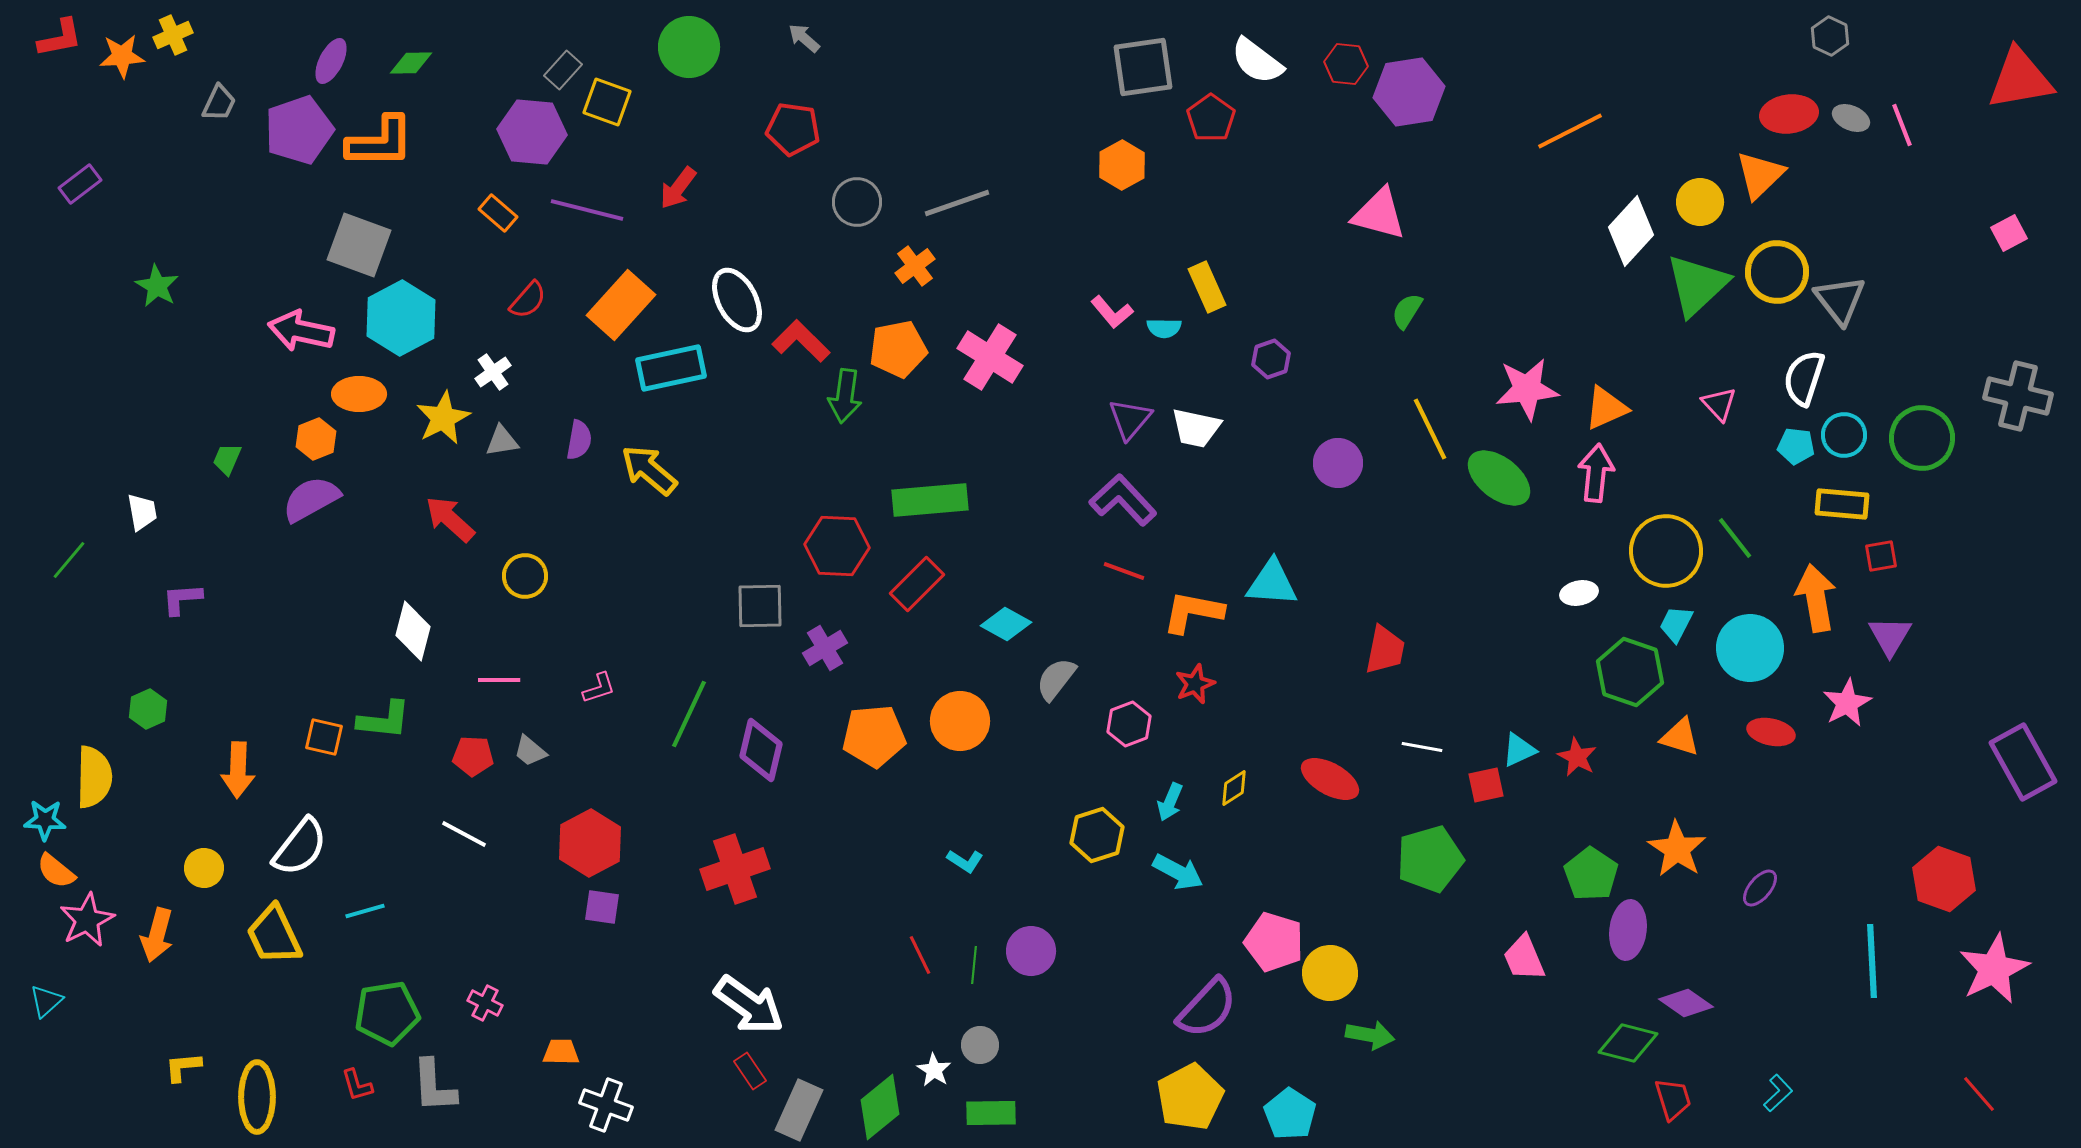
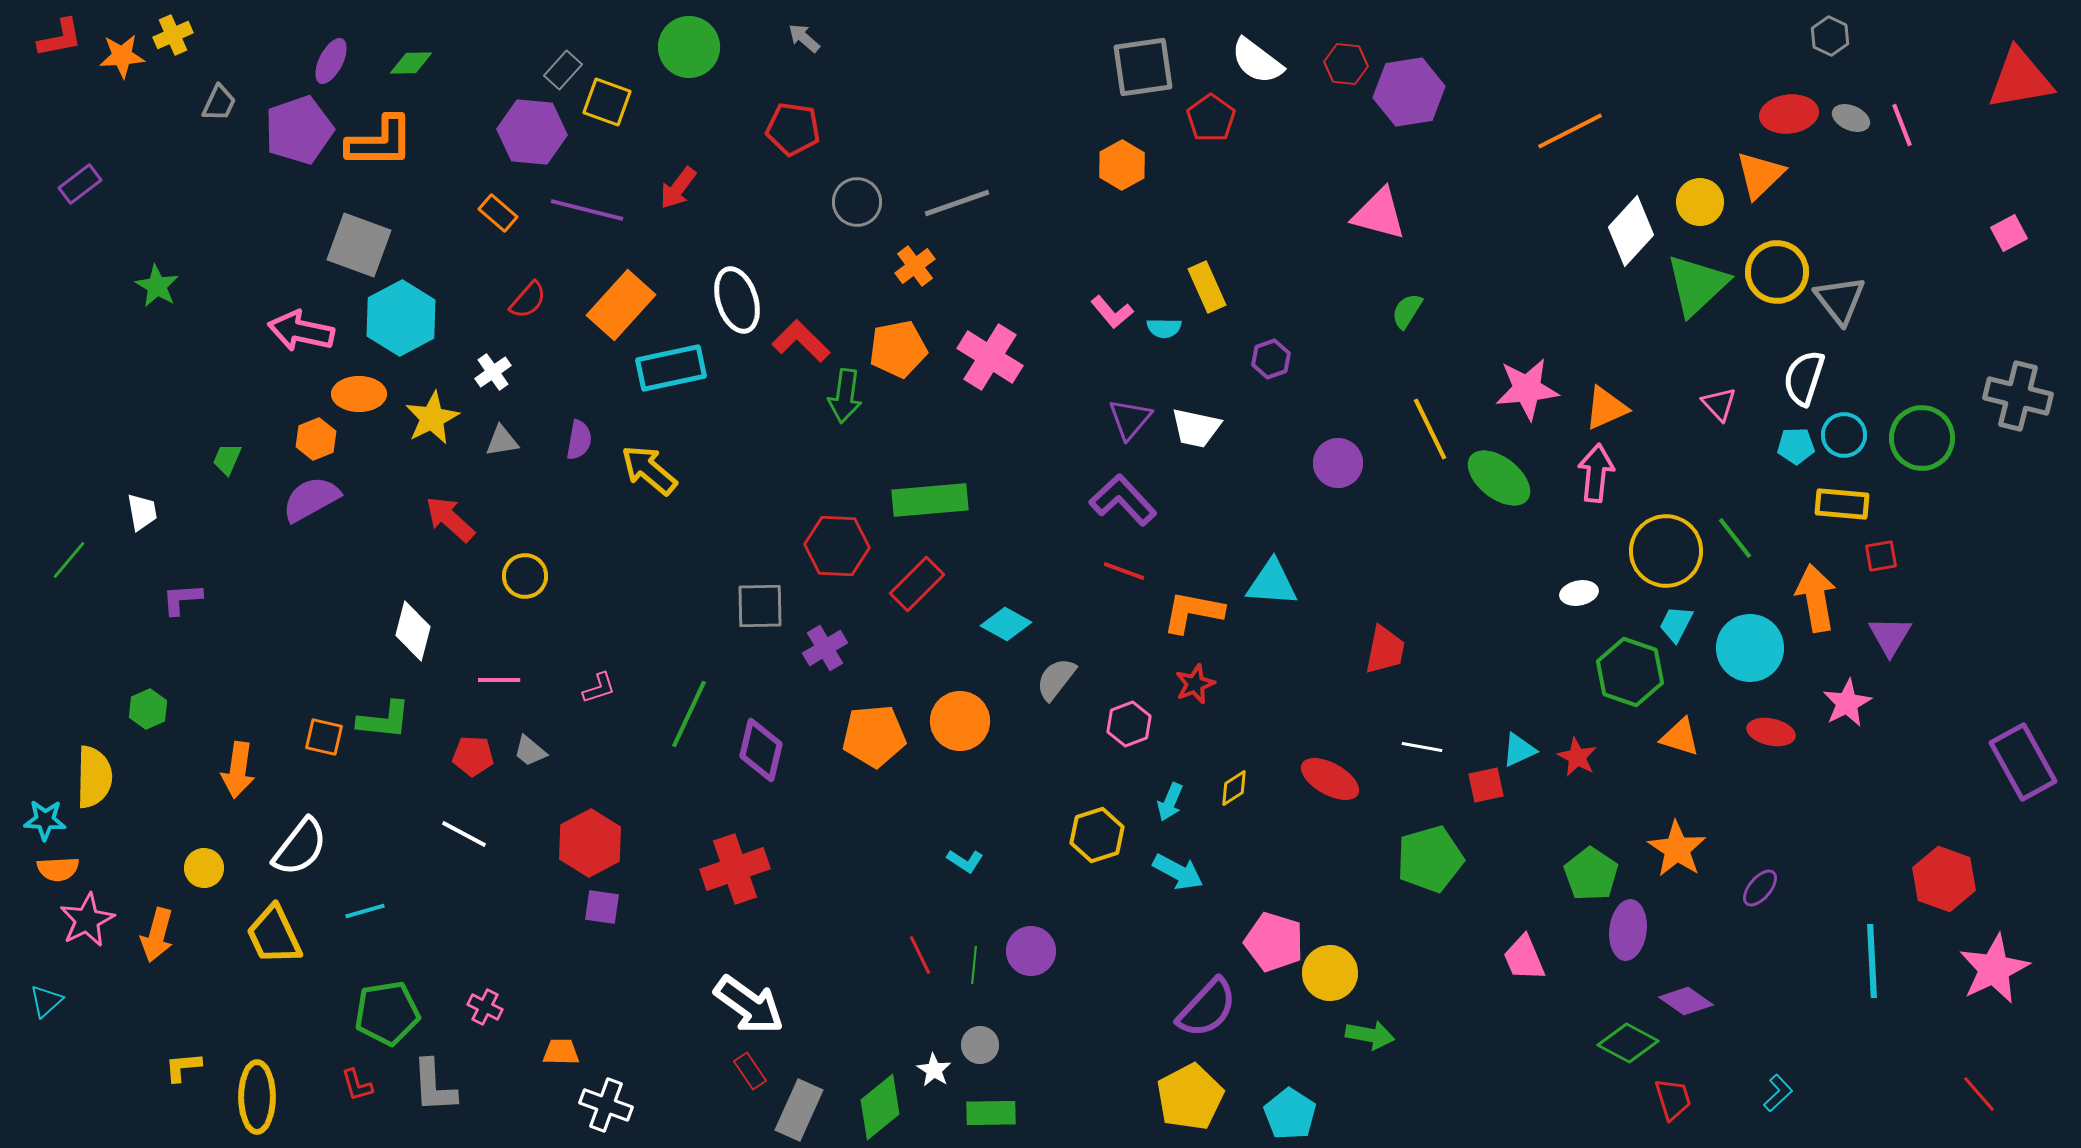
white ellipse at (737, 300): rotated 10 degrees clockwise
yellow star at (443, 418): moved 11 px left
cyan pentagon at (1796, 446): rotated 9 degrees counterclockwise
orange arrow at (238, 770): rotated 6 degrees clockwise
orange semicircle at (56, 871): moved 2 px right, 2 px up; rotated 42 degrees counterclockwise
pink cross at (485, 1003): moved 4 px down
purple diamond at (1686, 1003): moved 2 px up
green diamond at (1628, 1043): rotated 14 degrees clockwise
